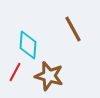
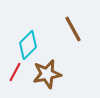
cyan diamond: rotated 40 degrees clockwise
brown star: moved 2 px left, 2 px up; rotated 28 degrees counterclockwise
